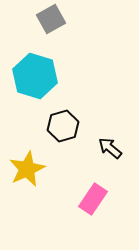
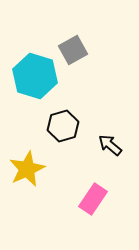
gray square: moved 22 px right, 31 px down
black arrow: moved 3 px up
